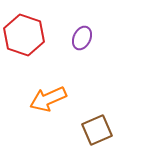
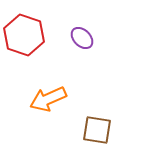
purple ellipse: rotated 70 degrees counterclockwise
brown square: rotated 32 degrees clockwise
